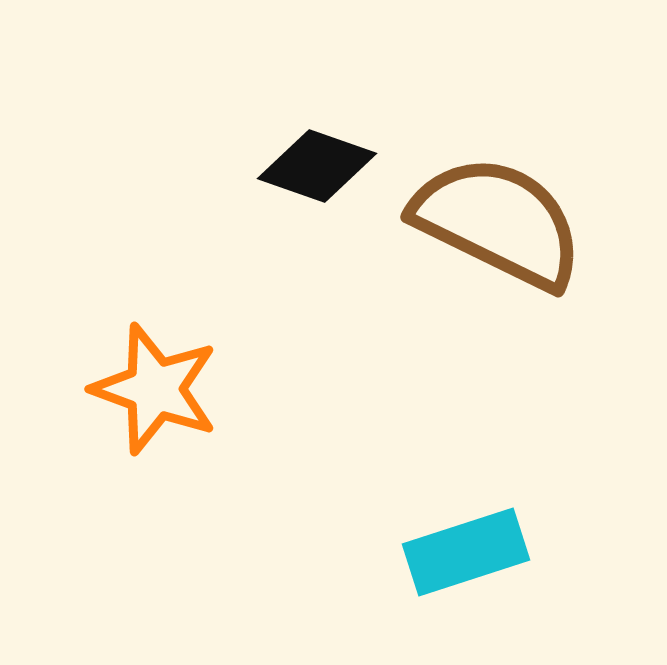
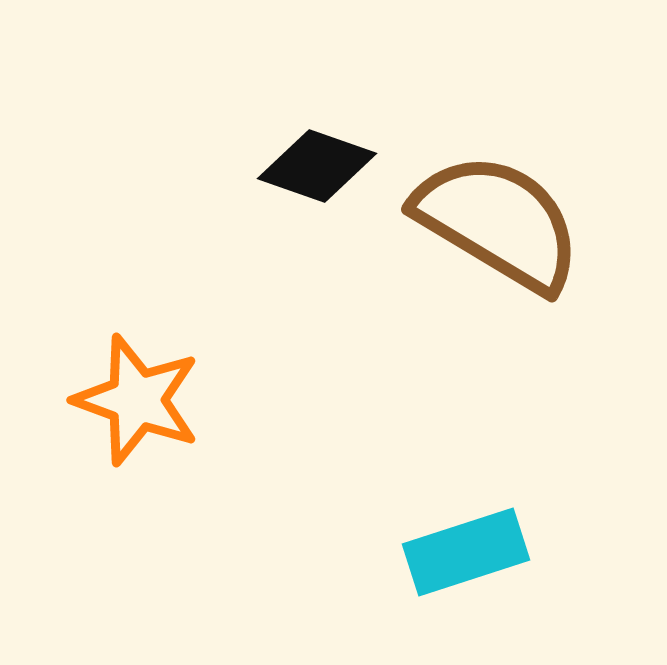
brown semicircle: rotated 5 degrees clockwise
orange star: moved 18 px left, 11 px down
